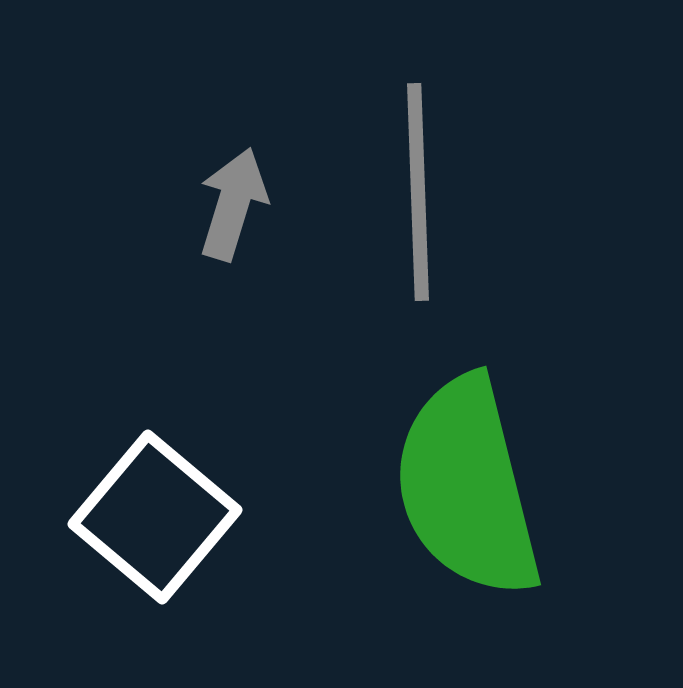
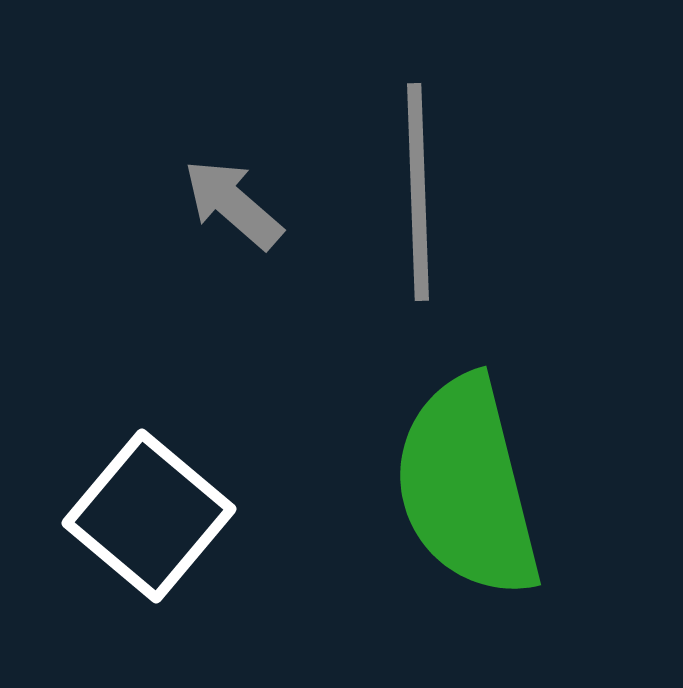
gray arrow: rotated 66 degrees counterclockwise
white square: moved 6 px left, 1 px up
